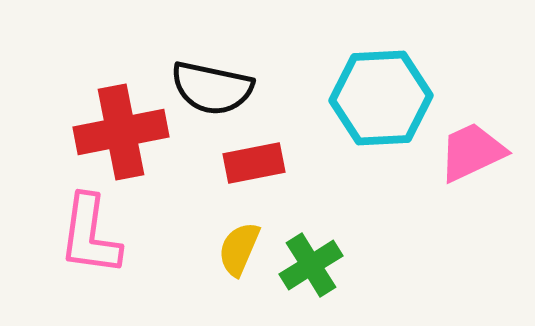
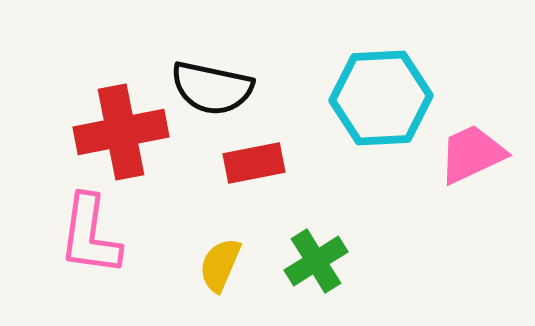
pink trapezoid: moved 2 px down
yellow semicircle: moved 19 px left, 16 px down
green cross: moved 5 px right, 4 px up
